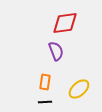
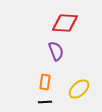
red diamond: rotated 12 degrees clockwise
